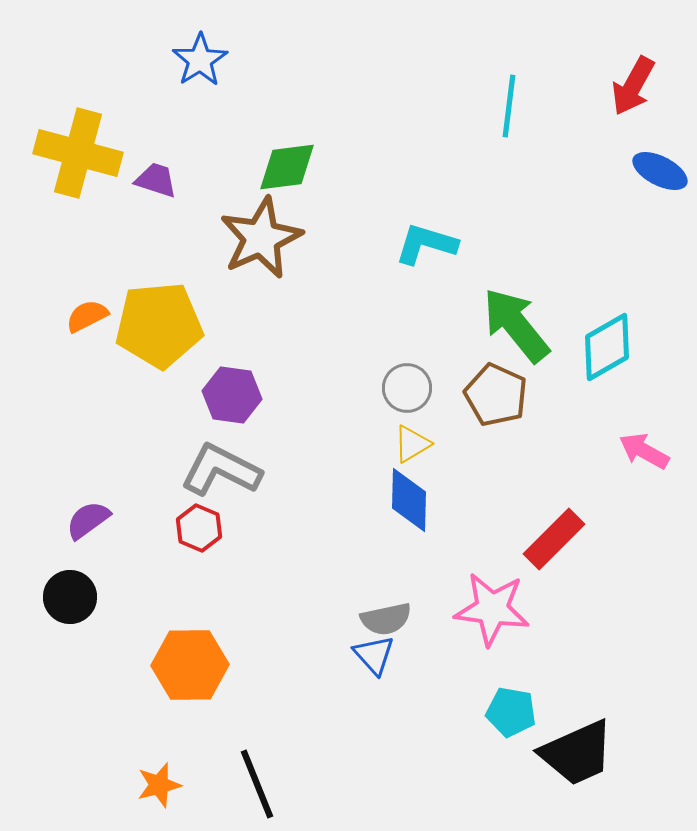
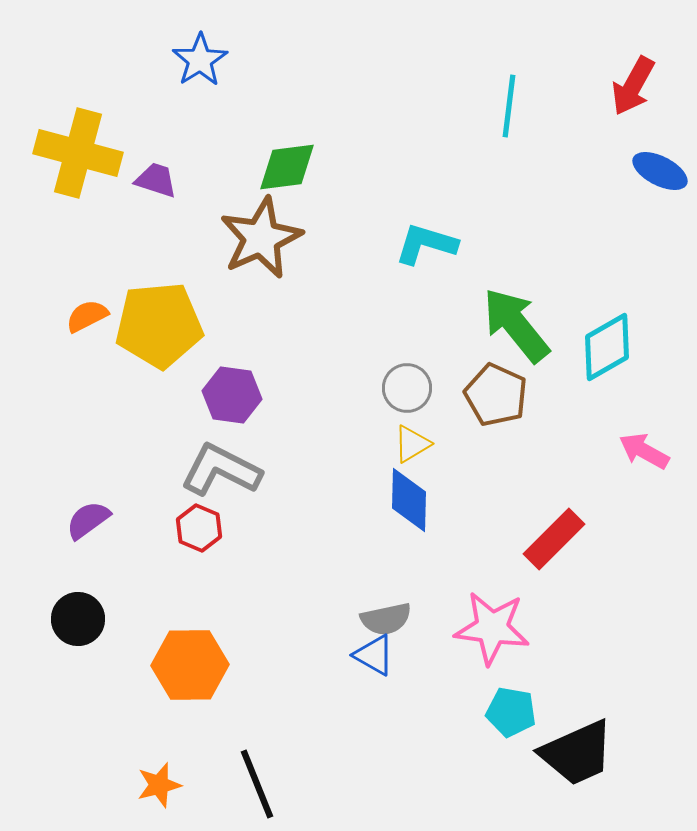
black circle: moved 8 px right, 22 px down
pink star: moved 19 px down
blue triangle: rotated 18 degrees counterclockwise
